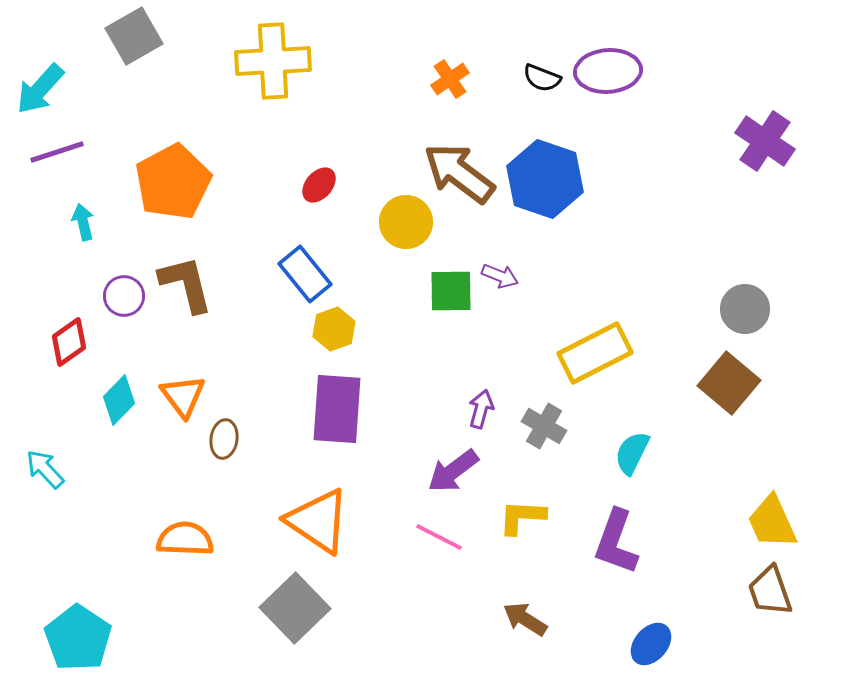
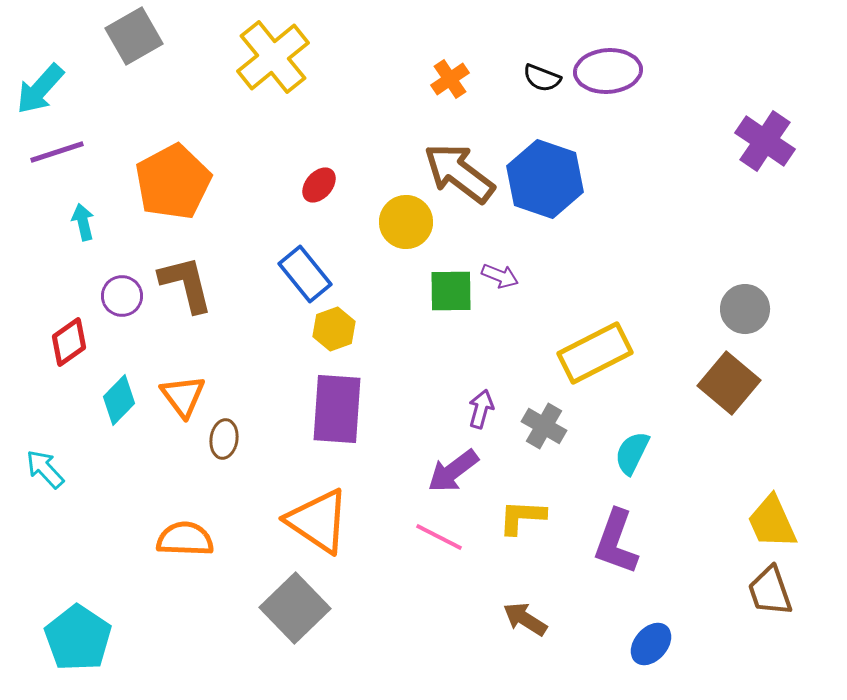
yellow cross at (273, 61): moved 4 px up; rotated 36 degrees counterclockwise
purple circle at (124, 296): moved 2 px left
